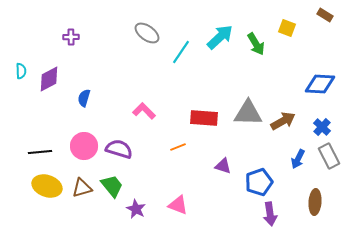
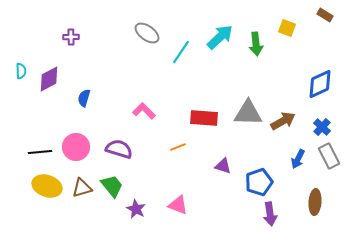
green arrow: rotated 25 degrees clockwise
blue diamond: rotated 28 degrees counterclockwise
pink circle: moved 8 px left, 1 px down
